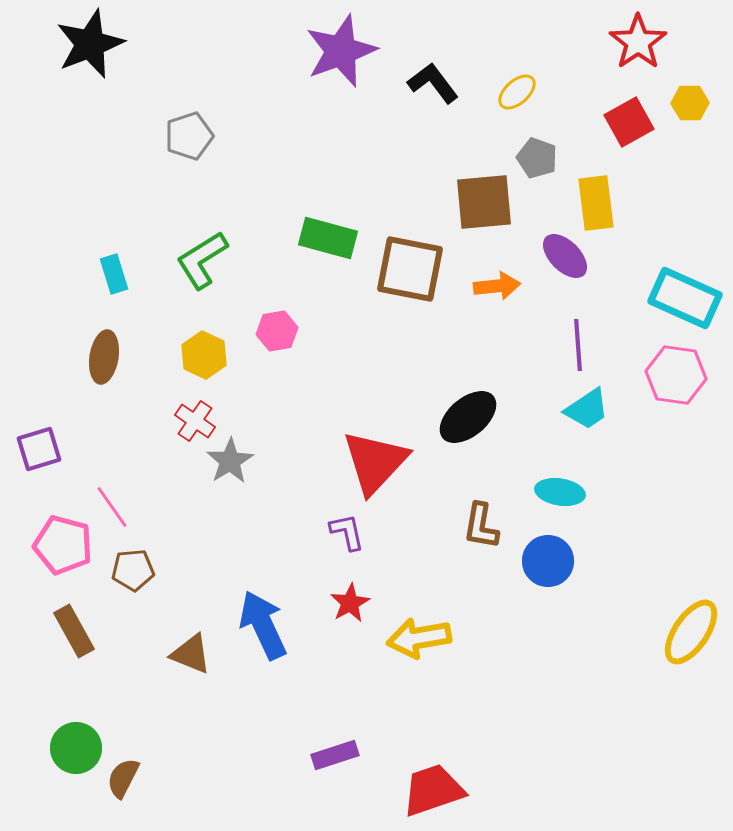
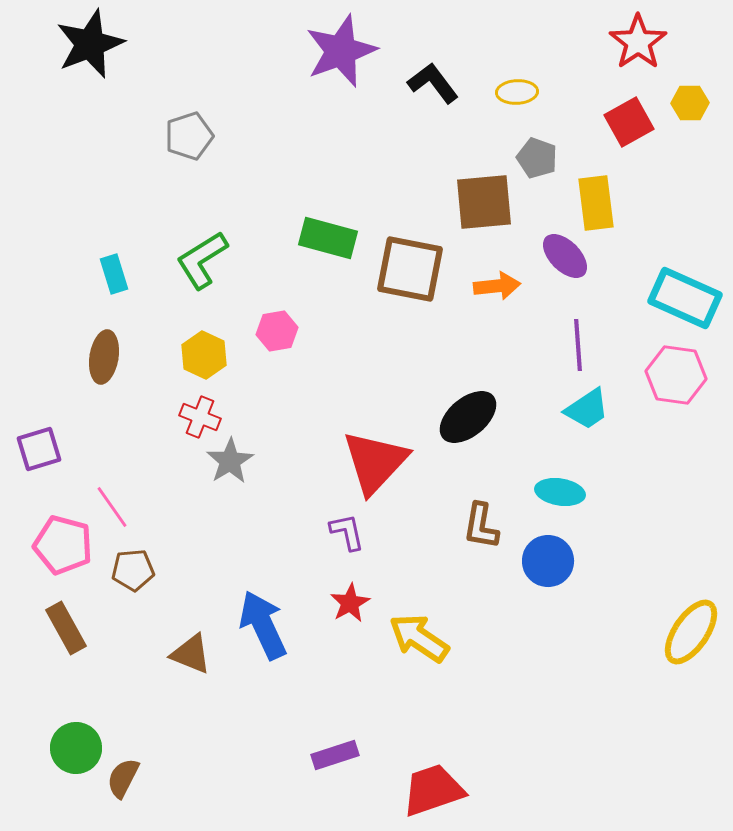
yellow ellipse at (517, 92): rotated 39 degrees clockwise
red cross at (195, 421): moved 5 px right, 4 px up; rotated 12 degrees counterclockwise
brown rectangle at (74, 631): moved 8 px left, 3 px up
yellow arrow at (419, 638): rotated 44 degrees clockwise
